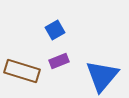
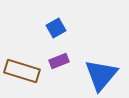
blue square: moved 1 px right, 2 px up
blue triangle: moved 1 px left, 1 px up
